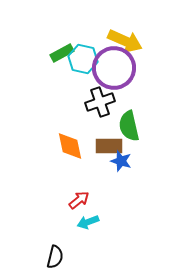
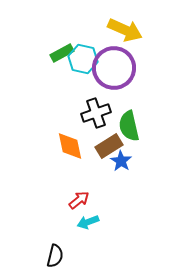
yellow arrow: moved 11 px up
black cross: moved 4 px left, 11 px down
brown rectangle: rotated 32 degrees counterclockwise
blue star: rotated 15 degrees clockwise
black semicircle: moved 1 px up
